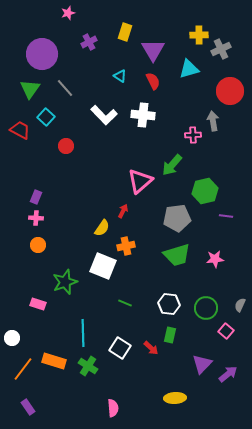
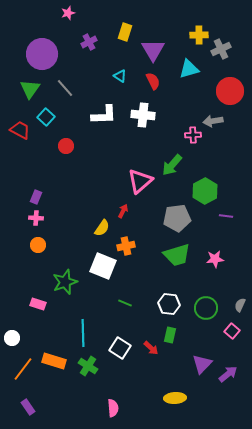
white L-shape at (104, 115): rotated 48 degrees counterclockwise
gray arrow at (213, 121): rotated 90 degrees counterclockwise
green hexagon at (205, 191): rotated 15 degrees counterclockwise
pink square at (226, 331): moved 6 px right
